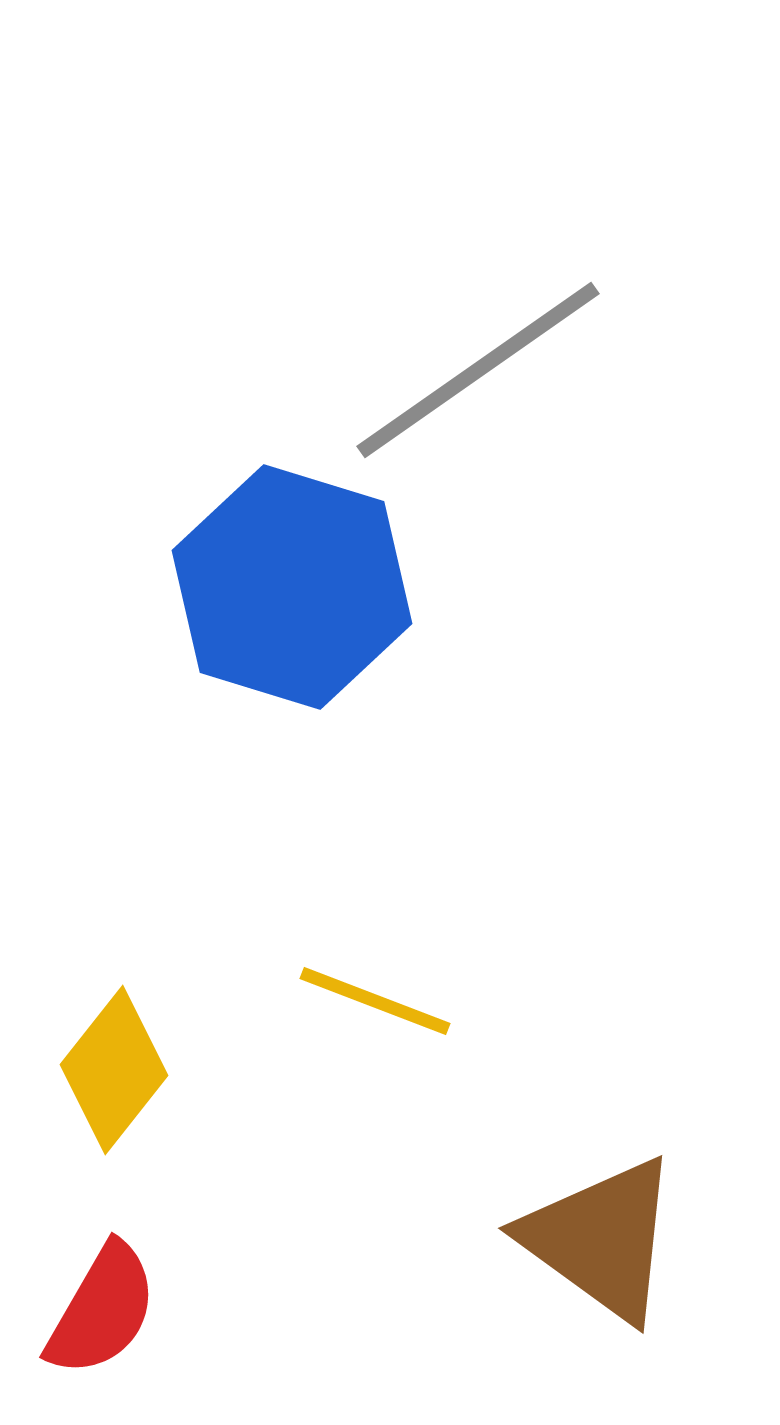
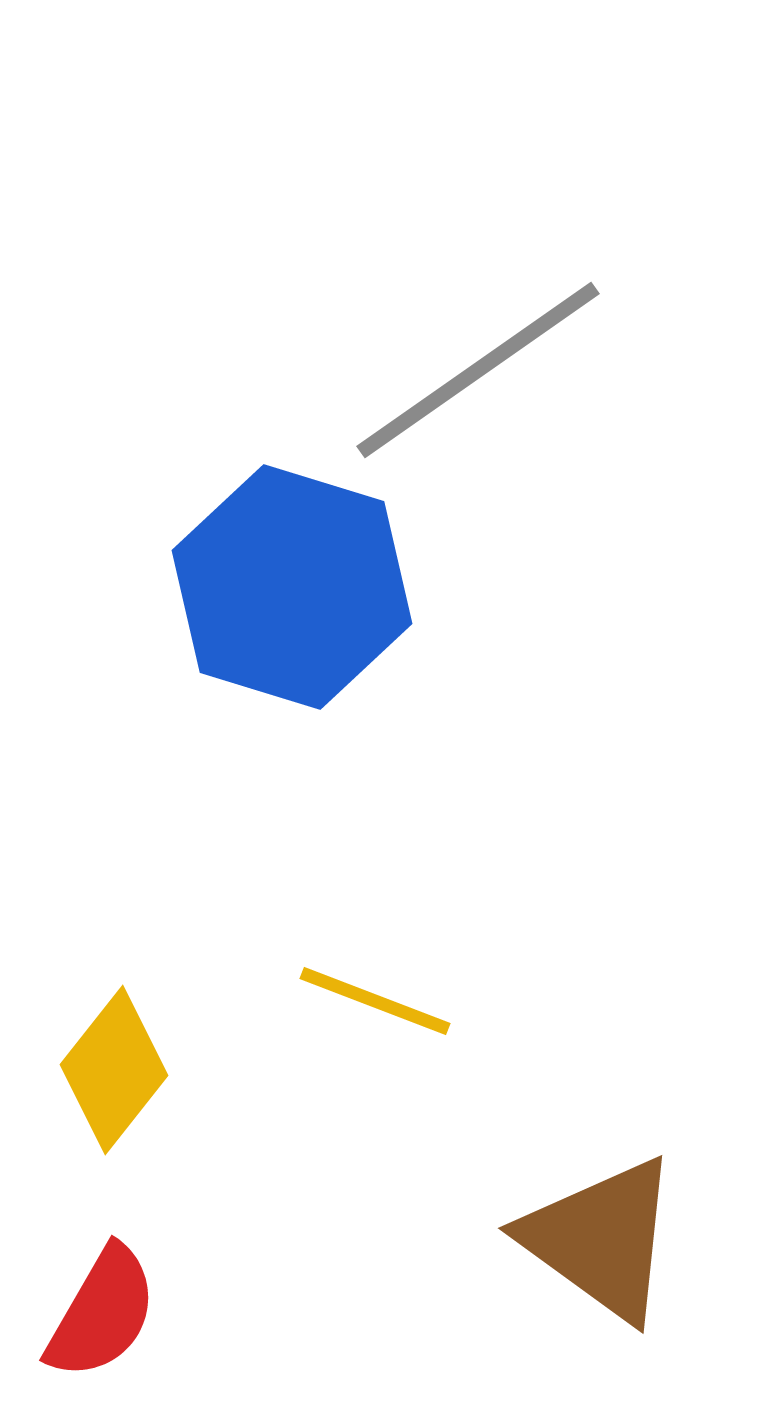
red semicircle: moved 3 px down
